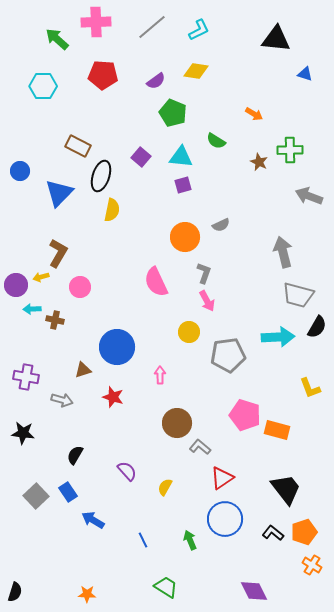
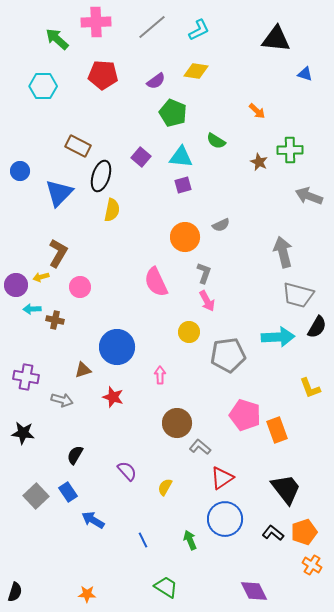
orange arrow at (254, 114): moved 3 px right, 3 px up; rotated 12 degrees clockwise
orange rectangle at (277, 430): rotated 55 degrees clockwise
